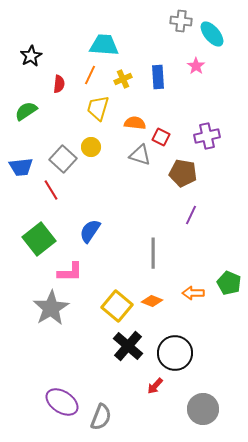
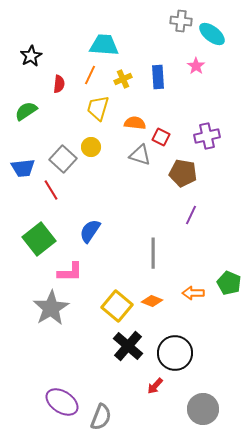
cyan ellipse: rotated 12 degrees counterclockwise
blue trapezoid: moved 2 px right, 1 px down
